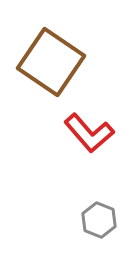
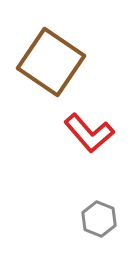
gray hexagon: moved 1 px up
